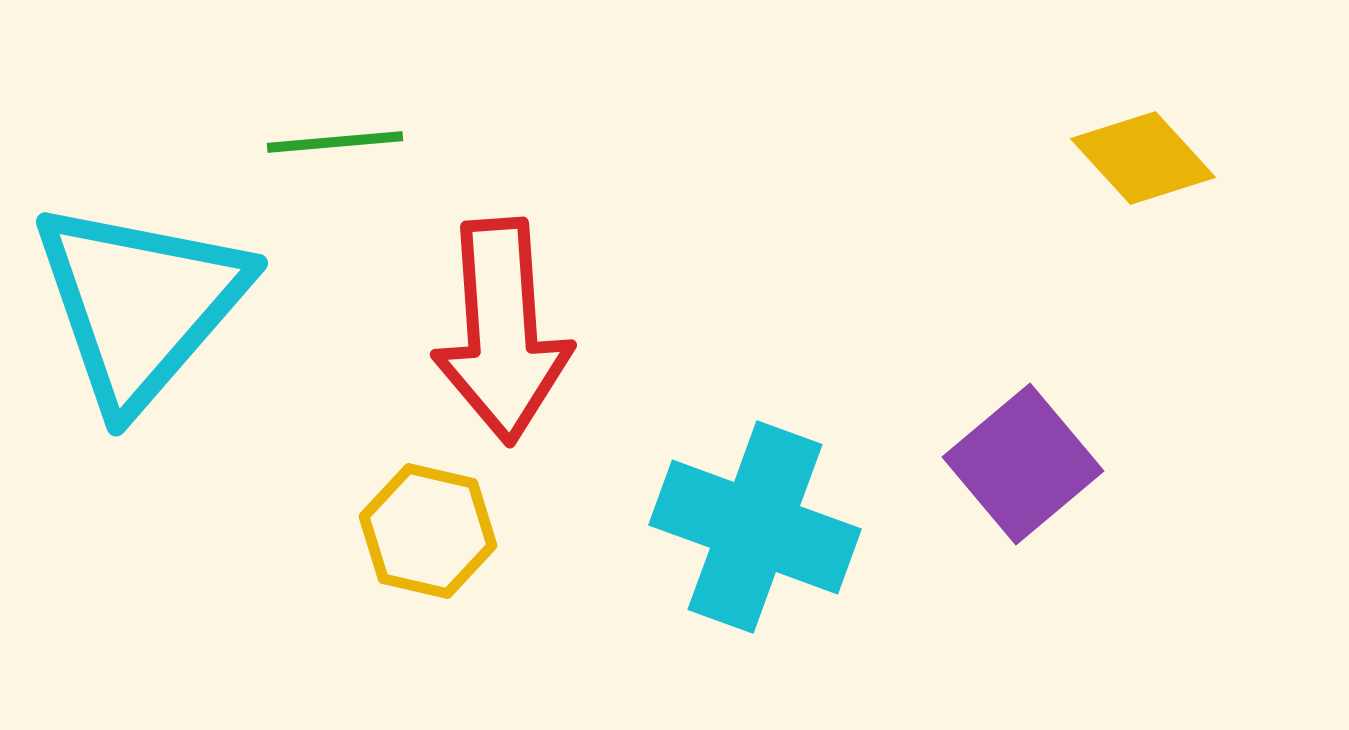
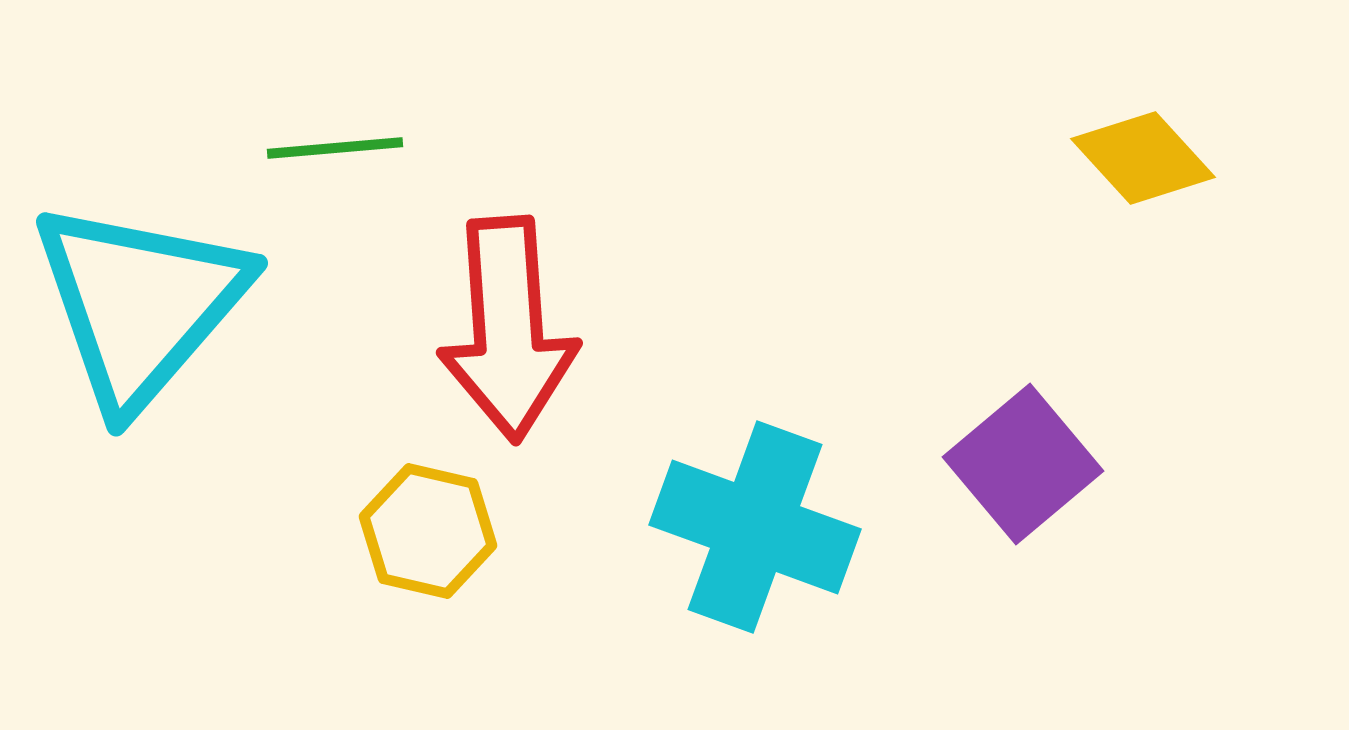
green line: moved 6 px down
red arrow: moved 6 px right, 2 px up
